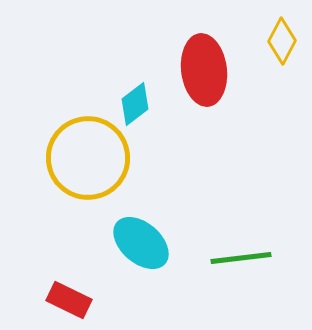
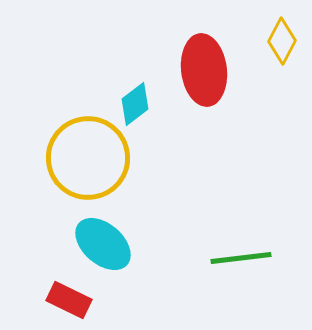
cyan ellipse: moved 38 px left, 1 px down
